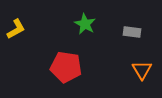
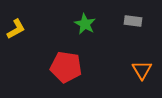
gray rectangle: moved 1 px right, 11 px up
